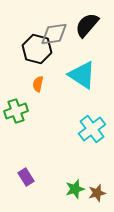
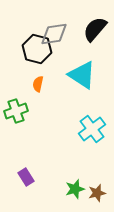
black semicircle: moved 8 px right, 4 px down
